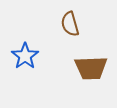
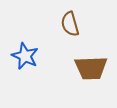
blue star: rotated 12 degrees counterclockwise
